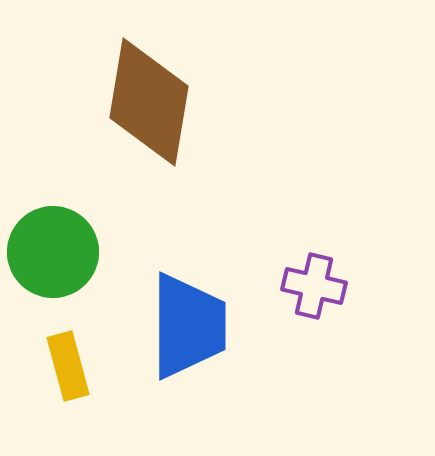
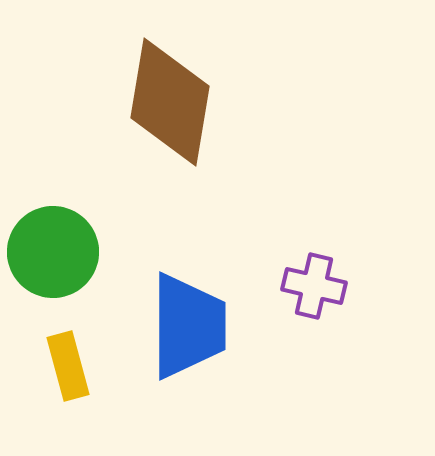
brown diamond: moved 21 px right
